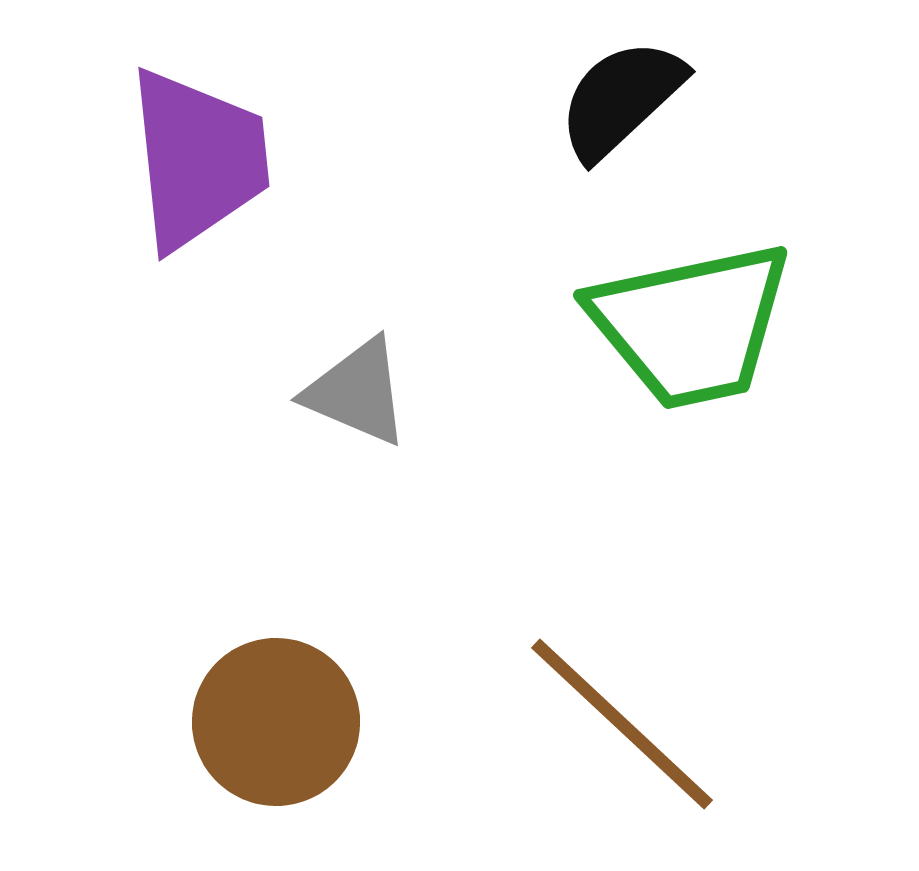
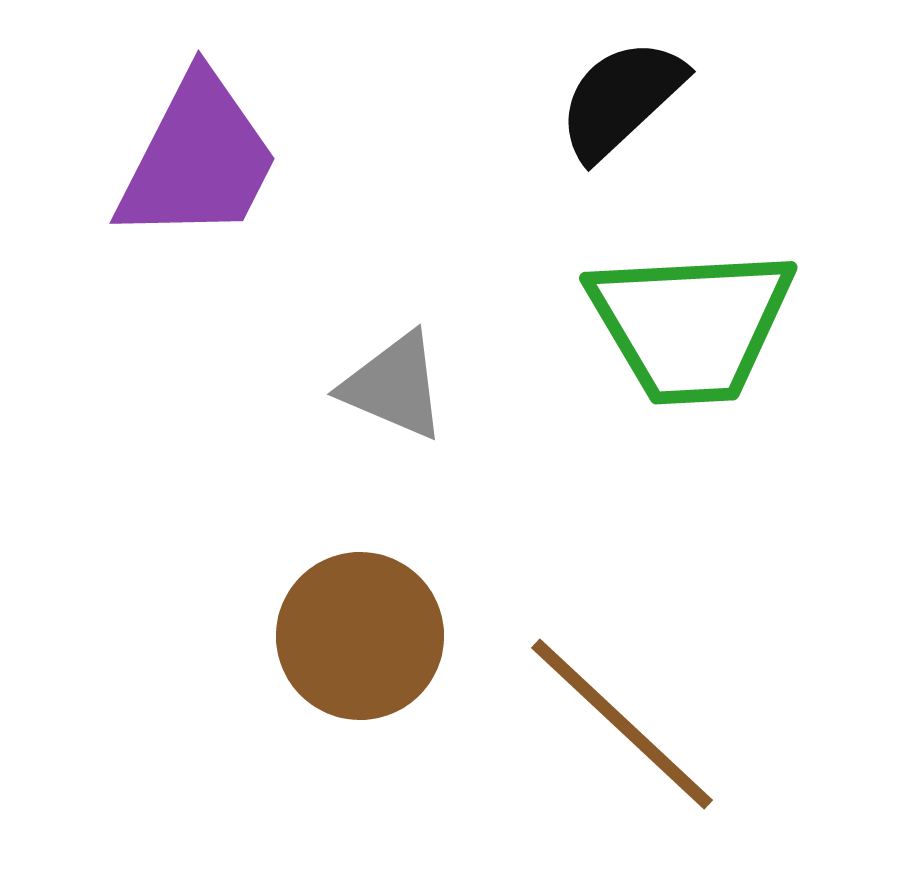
purple trapezoid: rotated 33 degrees clockwise
green trapezoid: rotated 9 degrees clockwise
gray triangle: moved 37 px right, 6 px up
brown circle: moved 84 px right, 86 px up
